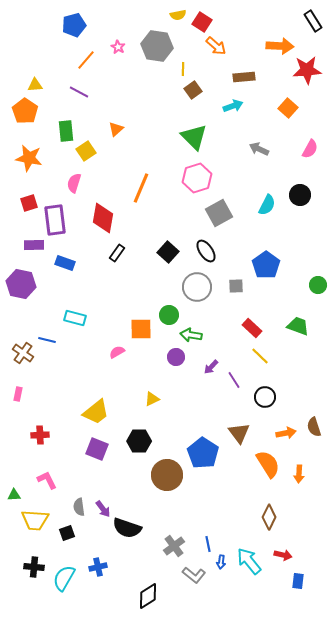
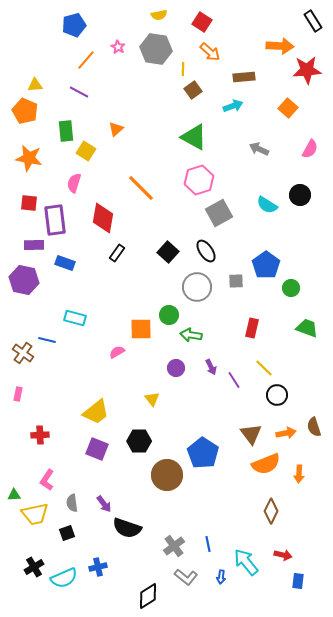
yellow semicircle at (178, 15): moved 19 px left
gray hexagon at (157, 46): moved 1 px left, 3 px down
orange arrow at (216, 46): moved 6 px left, 6 px down
orange pentagon at (25, 111): rotated 10 degrees counterclockwise
green triangle at (194, 137): rotated 16 degrees counterclockwise
yellow square at (86, 151): rotated 24 degrees counterclockwise
pink hexagon at (197, 178): moved 2 px right, 2 px down
orange line at (141, 188): rotated 68 degrees counterclockwise
red square at (29, 203): rotated 24 degrees clockwise
cyan semicircle at (267, 205): rotated 95 degrees clockwise
purple hexagon at (21, 284): moved 3 px right, 4 px up
green circle at (318, 285): moved 27 px left, 3 px down
gray square at (236, 286): moved 5 px up
green trapezoid at (298, 326): moved 9 px right, 2 px down
red rectangle at (252, 328): rotated 60 degrees clockwise
yellow line at (260, 356): moved 4 px right, 12 px down
purple circle at (176, 357): moved 11 px down
purple arrow at (211, 367): rotated 70 degrees counterclockwise
black circle at (265, 397): moved 12 px right, 2 px up
yellow triangle at (152, 399): rotated 42 degrees counterclockwise
brown triangle at (239, 433): moved 12 px right, 1 px down
orange semicircle at (268, 464): moved 2 px left; rotated 100 degrees clockwise
pink L-shape at (47, 480): rotated 120 degrees counterclockwise
gray semicircle at (79, 507): moved 7 px left, 4 px up
purple arrow at (103, 509): moved 1 px right, 5 px up
brown diamond at (269, 517): moved 2 px right, 6 px up
yellow trapezoid at (35, 520): moved 6 px up; rotated 16 degrees counterclockwise
cyan arrow at (249, 561): moved 3 px left, 1 px down
blue arrow at (221, 562): moved 15 px down
black cross at (34, 567): rotated 36 degrees counterclockwise
gray L-shape at (194, 575): moved 8 px left, 2 px down
cyan semicircle at (64, 578): rotated 144 degrees counterclockwise
